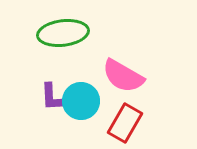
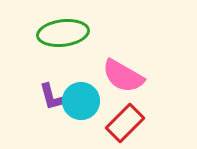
purple L-shape: rotated 12 degrees counterclockwise
red rectangle: rotated 15 degrees clockwise
